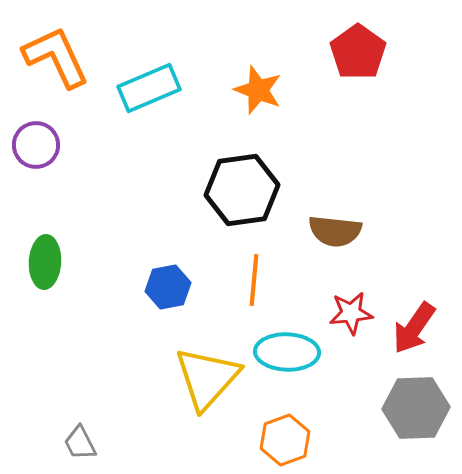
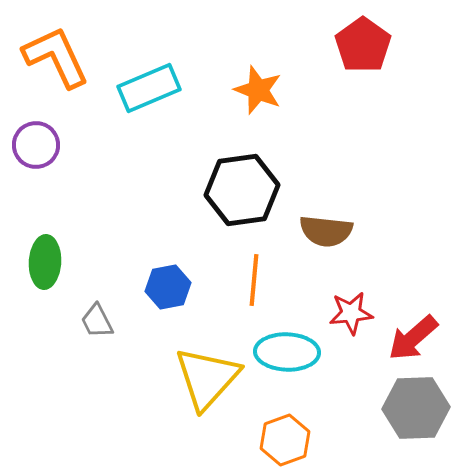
red pentagon: moved 5 px right, 7 px up
brown semicircle: moved 9 px left
red arrow: moved 1 px left, 10 px down; rotated 14 degrees clockwise
gray trapezoid: moved 17 px right, 122 px up
